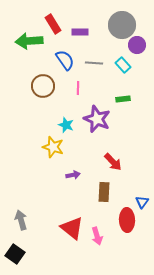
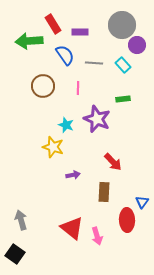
blue semicircle: moved 5 px up
